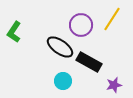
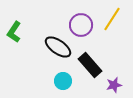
black ellipse: moved 2 px left
black rectangle: moved 1 px right, 3 px down; rotated 20 degrees clockwise
